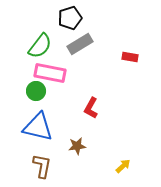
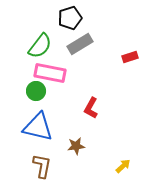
red rectangle: rotated 28 degrees counterclockwise
brown star: moved 1 px left
